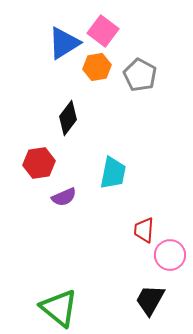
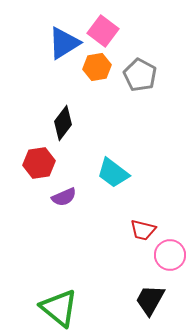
black diamond: moved 5 px left, 5 px down
cyan trapezoid: rotated 116 degrees clockwise
red trapezoid: moved 1 px left; rotated 80 degrees counterclockwise
